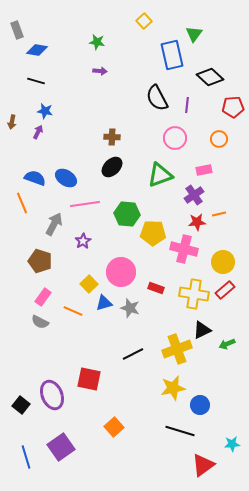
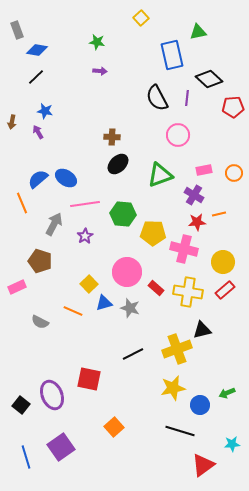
yellow square at (144, 21): moved 3 px left, 3 px up
green triangle at (194, 34): moved 4 px right, 2 px up; rotated 42 degrees clockwise
black diamond at (210, 77): moved 1 px left, 2 px down
black line at (36, 81): moved 4 px up; rotated 60 degrees counterclockwise
purple line at (187, 105): moved 7 px up
purple arrow at (38, 132): rotated 56 degrees counterclockwise
pink circle at (175, 138): moved 3 px right, 3 px up
orange circle at (219, 139): moved 15 px right, 34 px down
black ellipse at (112, 167): moved 6 px right, 3 px up
blue semicircle at (35, 178): moved 3 px right, 1 px down; rotated 60 degrees counterclockwise
purple cross at (194, 195): rotated 24 degrees counterclockwise
green hexagon at (127, 214): moved 4 px left
purple star at (83, 241): moved 2 px right, 5 px up
pink circle at (121, 272): moved 6 px right
red rectangle at (156, 288): rotated 21 degrees clockwise
yellow cross at (194, 294): moved 6 px left, 2 px up
pink rectangle at (43, 297): moved 26 px left, 10 px up; rotated 30 degrees clockwise
black triangle at (202, 330): rotated 12 degrees clockwise
green arrow at (227, 344): moved 49 px down
